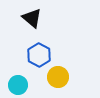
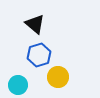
black triangle: moved 3 px right, 6 px down
blue hexagon: rotated 15 degrees clockwise
